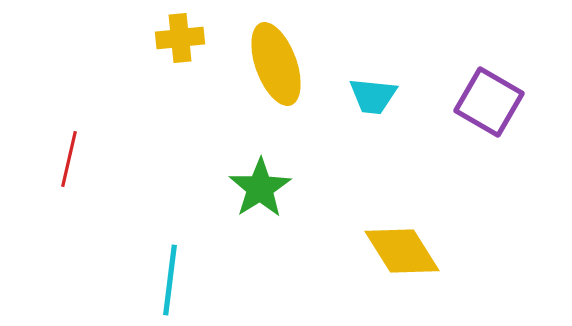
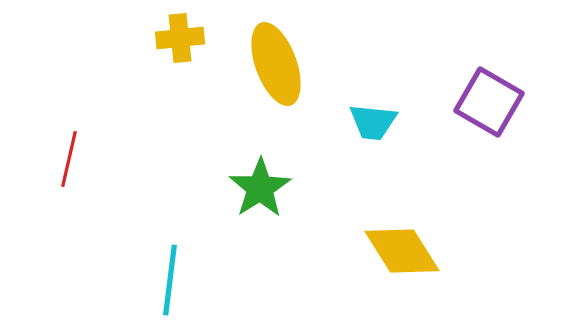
cyan trapezoid: moved 26 px down
